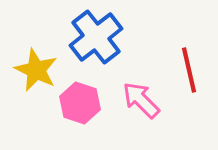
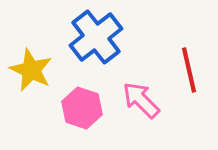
yellow star: moved 5 px left
pink hexagon: moved 2 px right, 5 px down
